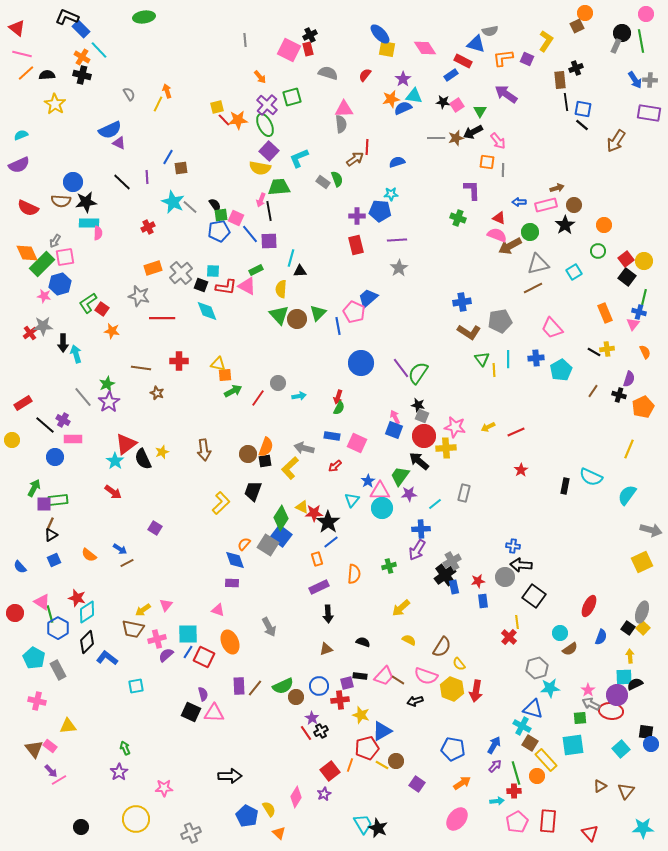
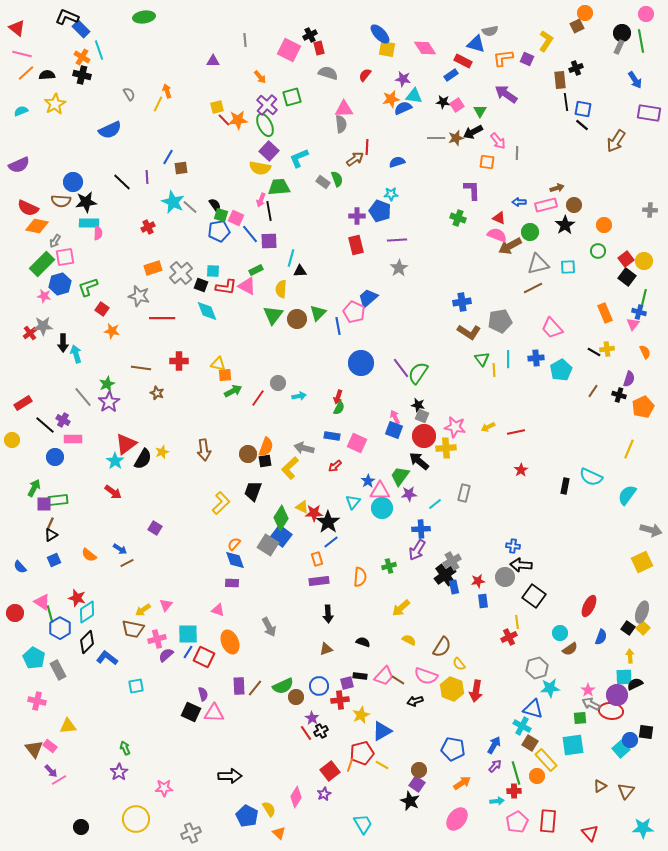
gray rectangle at (616, 46): moved 3 px right, 1 px down
red rectangle at (308, 49): moved 11 px right, 1 px up
cyan line at (99, 50): rotated 24 degrees clockwise
purple star at (403, 79): rotated 28 degrees counterclockwise
gray cross at (650, 80): moved 130 px down
yellow star at (55, 104): rotated 10 degrees clockwise
cyan semicircle at (21, 135): moved 24 px up
purple triangle at (119, 143): moved 94 px right, 82 px up; rotated 24 degrees counterclockwise
gray line at (503, 170): moved 14 px right, 17 px up
blue pentagon at (380, 211): rotated 15 degrees clockwise
green square at (221, 215): rotated 24 degrees clockwise
orange diamond at (27, 253): moved 10 px right, 27 px up; rotated 55 degrees counterclockwise
cyan square at (574, 272): moved 6 px left, 5 px up; rotated 28 degrees clockwise
green L-shape at (88, 303): moved 16 px up; rotated 15 degrees clockwise
green triangle at (279, 315): moved 6 px left; rotated 20 degrees clockwise
red line at (516, 432): rotated 12 degrees clockwise
black semicircle at (143, 459): rotated 125 degrees counterclockwise
cyan triangle at (352, 500): moved 1 px right, 2 px down
orange semicircle at (244, 544): moved 10 px left
orange semicircle at (354, 574): moved 6 px right, 3 px down
purple rectangle at (319, 587): moved 6 px up; rotated 18 degrees clockwise
blue hexagon at (58, 628): moved 2 px right
red cross at (509, 637): rotated 21 degrees clockwise
yellow star at (361, 715): rotated 30 degrees clockwise
blue circle at (651, 744): moved 21 px left, 4 px up
red pentagon at (367, 748): moved 5 px left, 5 px down
brown circle at (396, 761): moved 23 px right, 9 px down
black star at (378, 828): moved 32 px right, 27 px up
